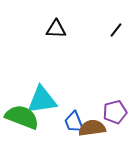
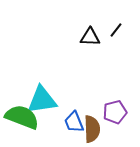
black triangle: moved 34 px right, 8 px down
brown semicircle: moved 1 px down; rotated 96 degrees clockwise
